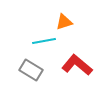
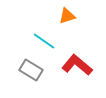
orange triangle: moved 3 px right, 6 px up
cyan line: rotated 45 degrees clockwise
